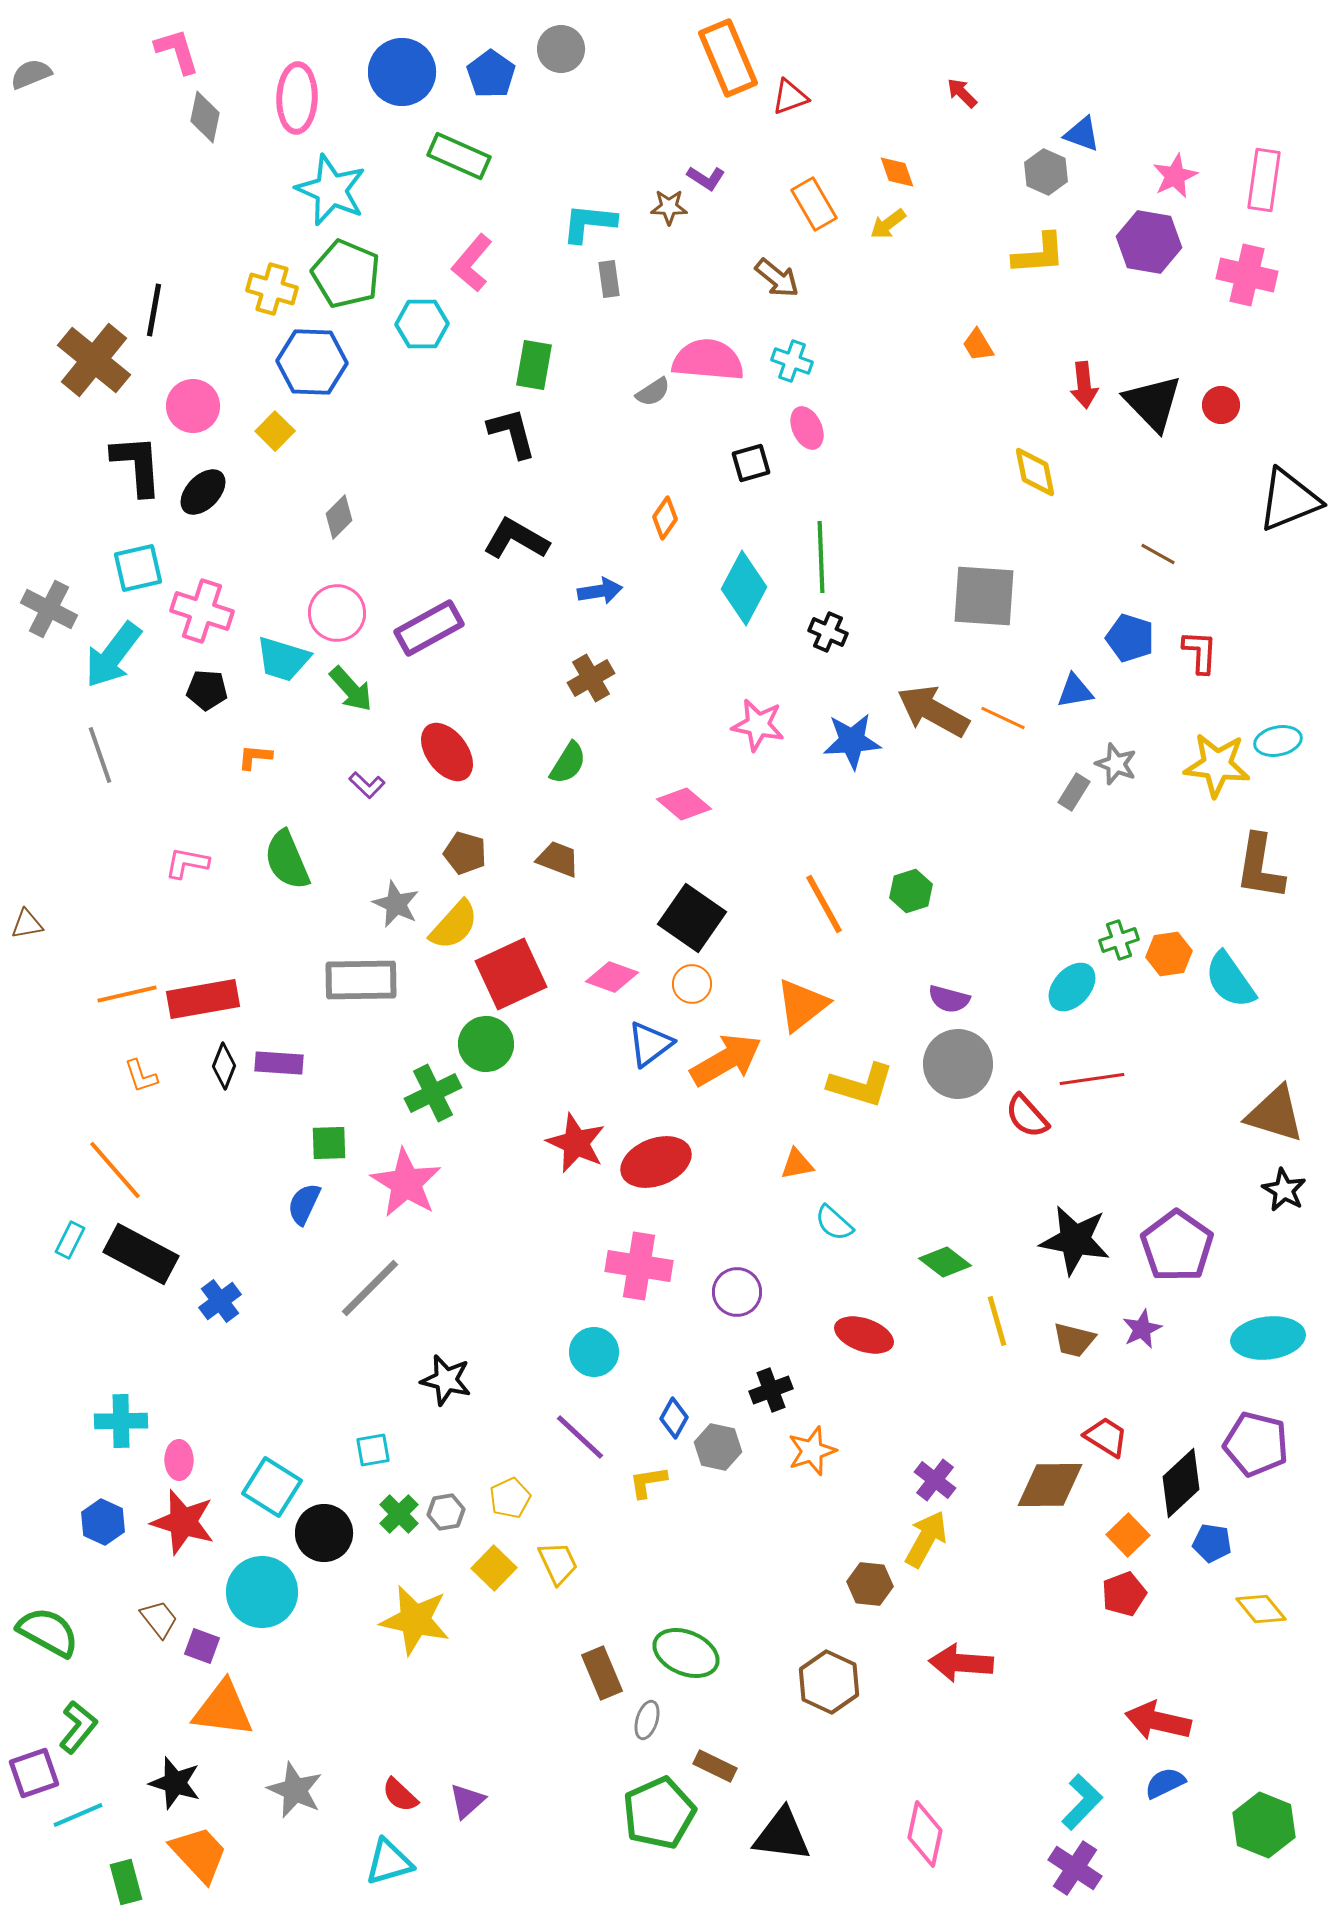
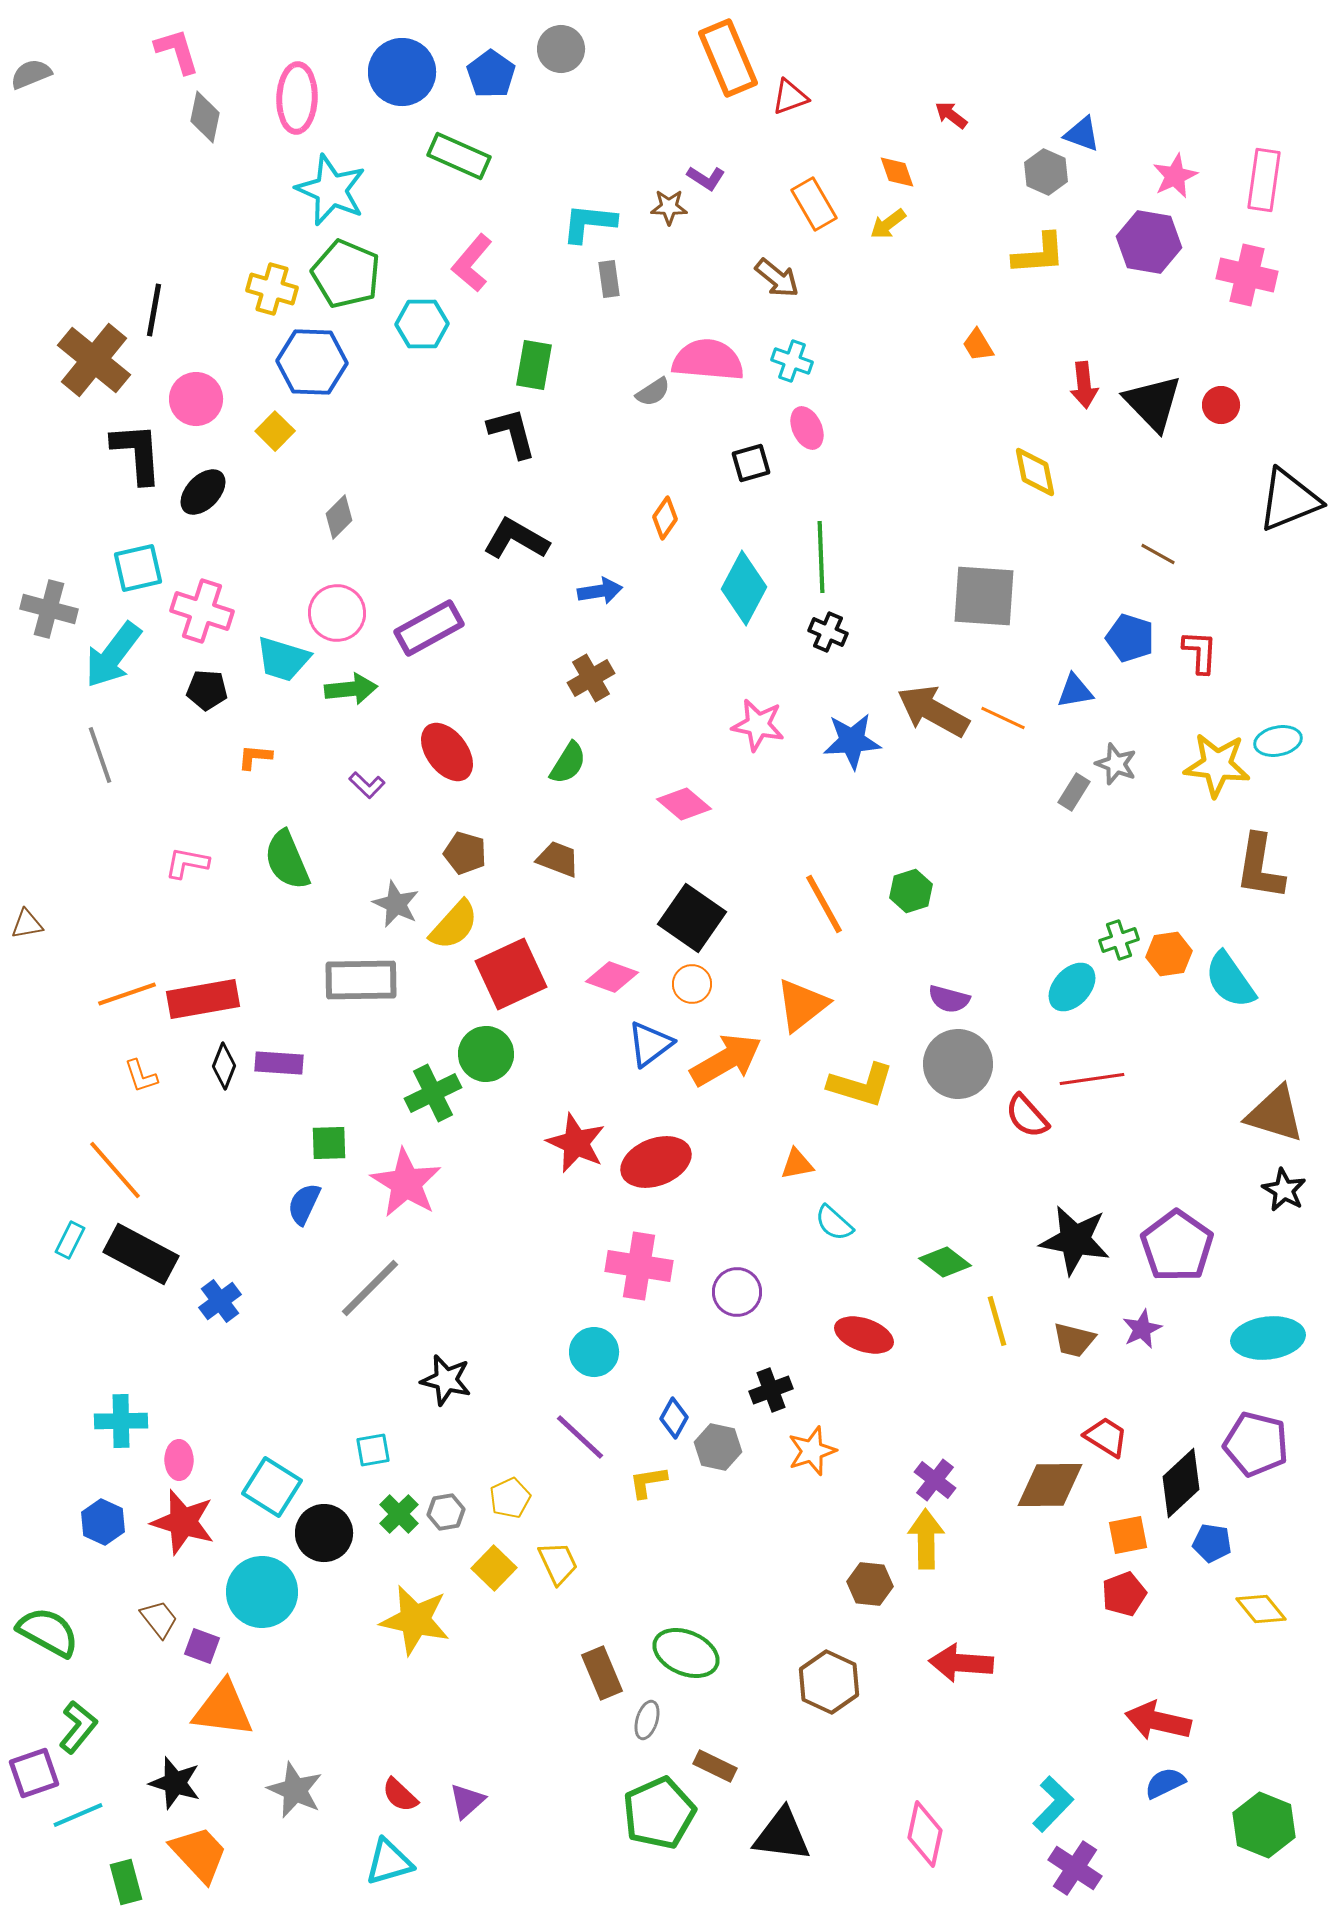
red arrow at (962, 93): moved 11 px left, 22 px down; rotated 8 degrees counterclockwise
pink circle at (193, 406): moved 3 px right, 7 px up
black L-shape at (137, 465): moved 12 px up
gray cross at (49, 609): rotated 12 degrees counterclockwise
green arrow at (351, 689): rotated 54 degrees counterclockwise
orange line at (127, 994): rotated 6 degrees counterclockwise
green circle at (486, 1044): moved 10 px down
orange square at (1128, 1535): rotated 33 degrees clockwise
yellow arrow at (926, 1539): rotated 30 degrees counterclockwise
cyan L-shape at (1082, 1802): moved 29 px left, 2 px down
